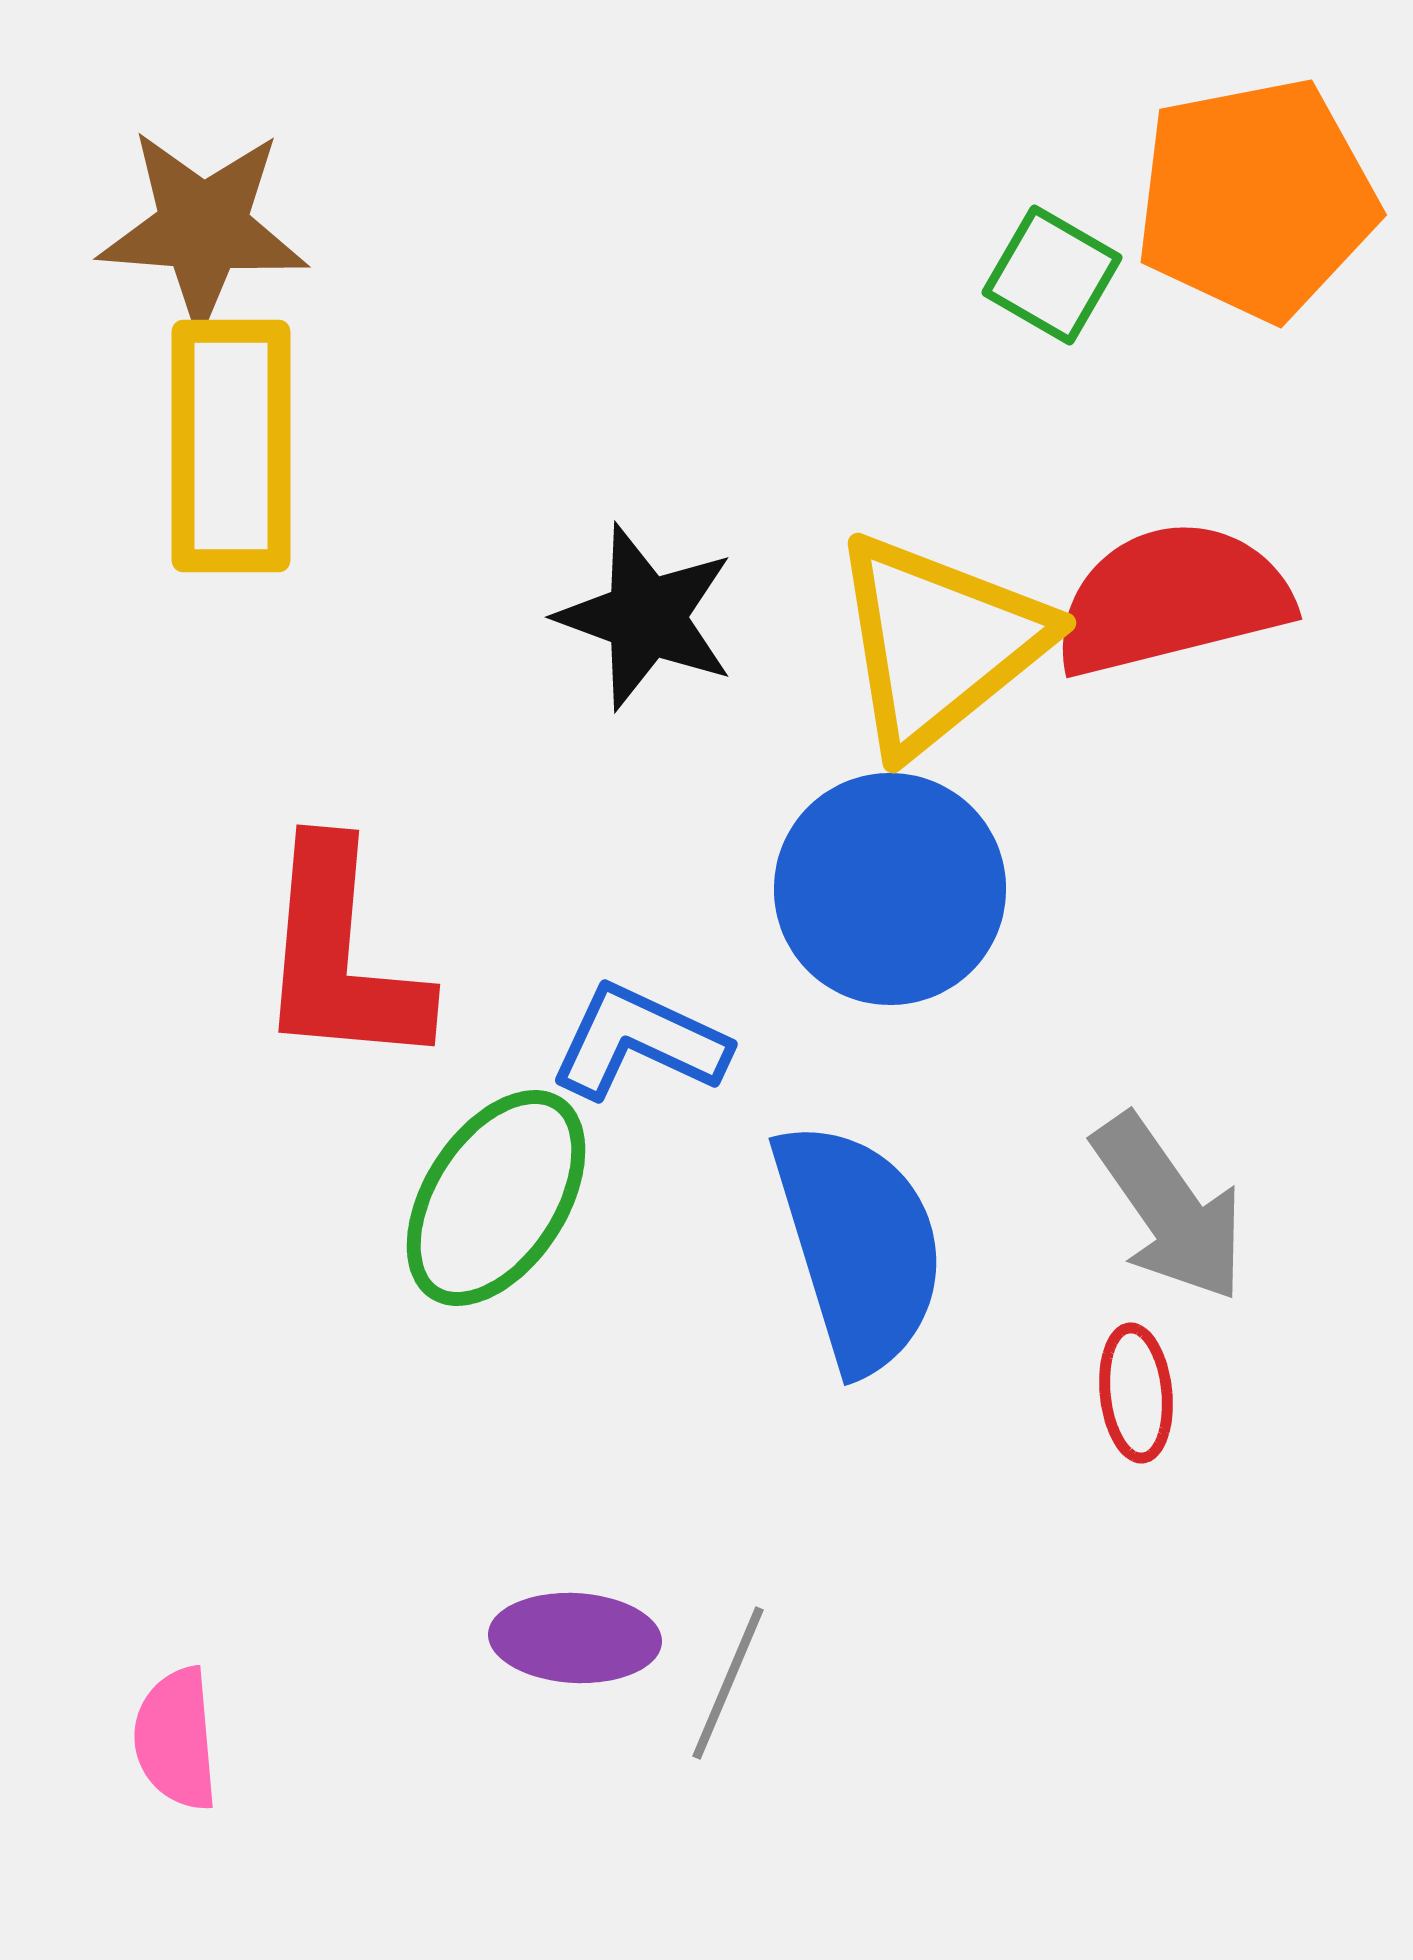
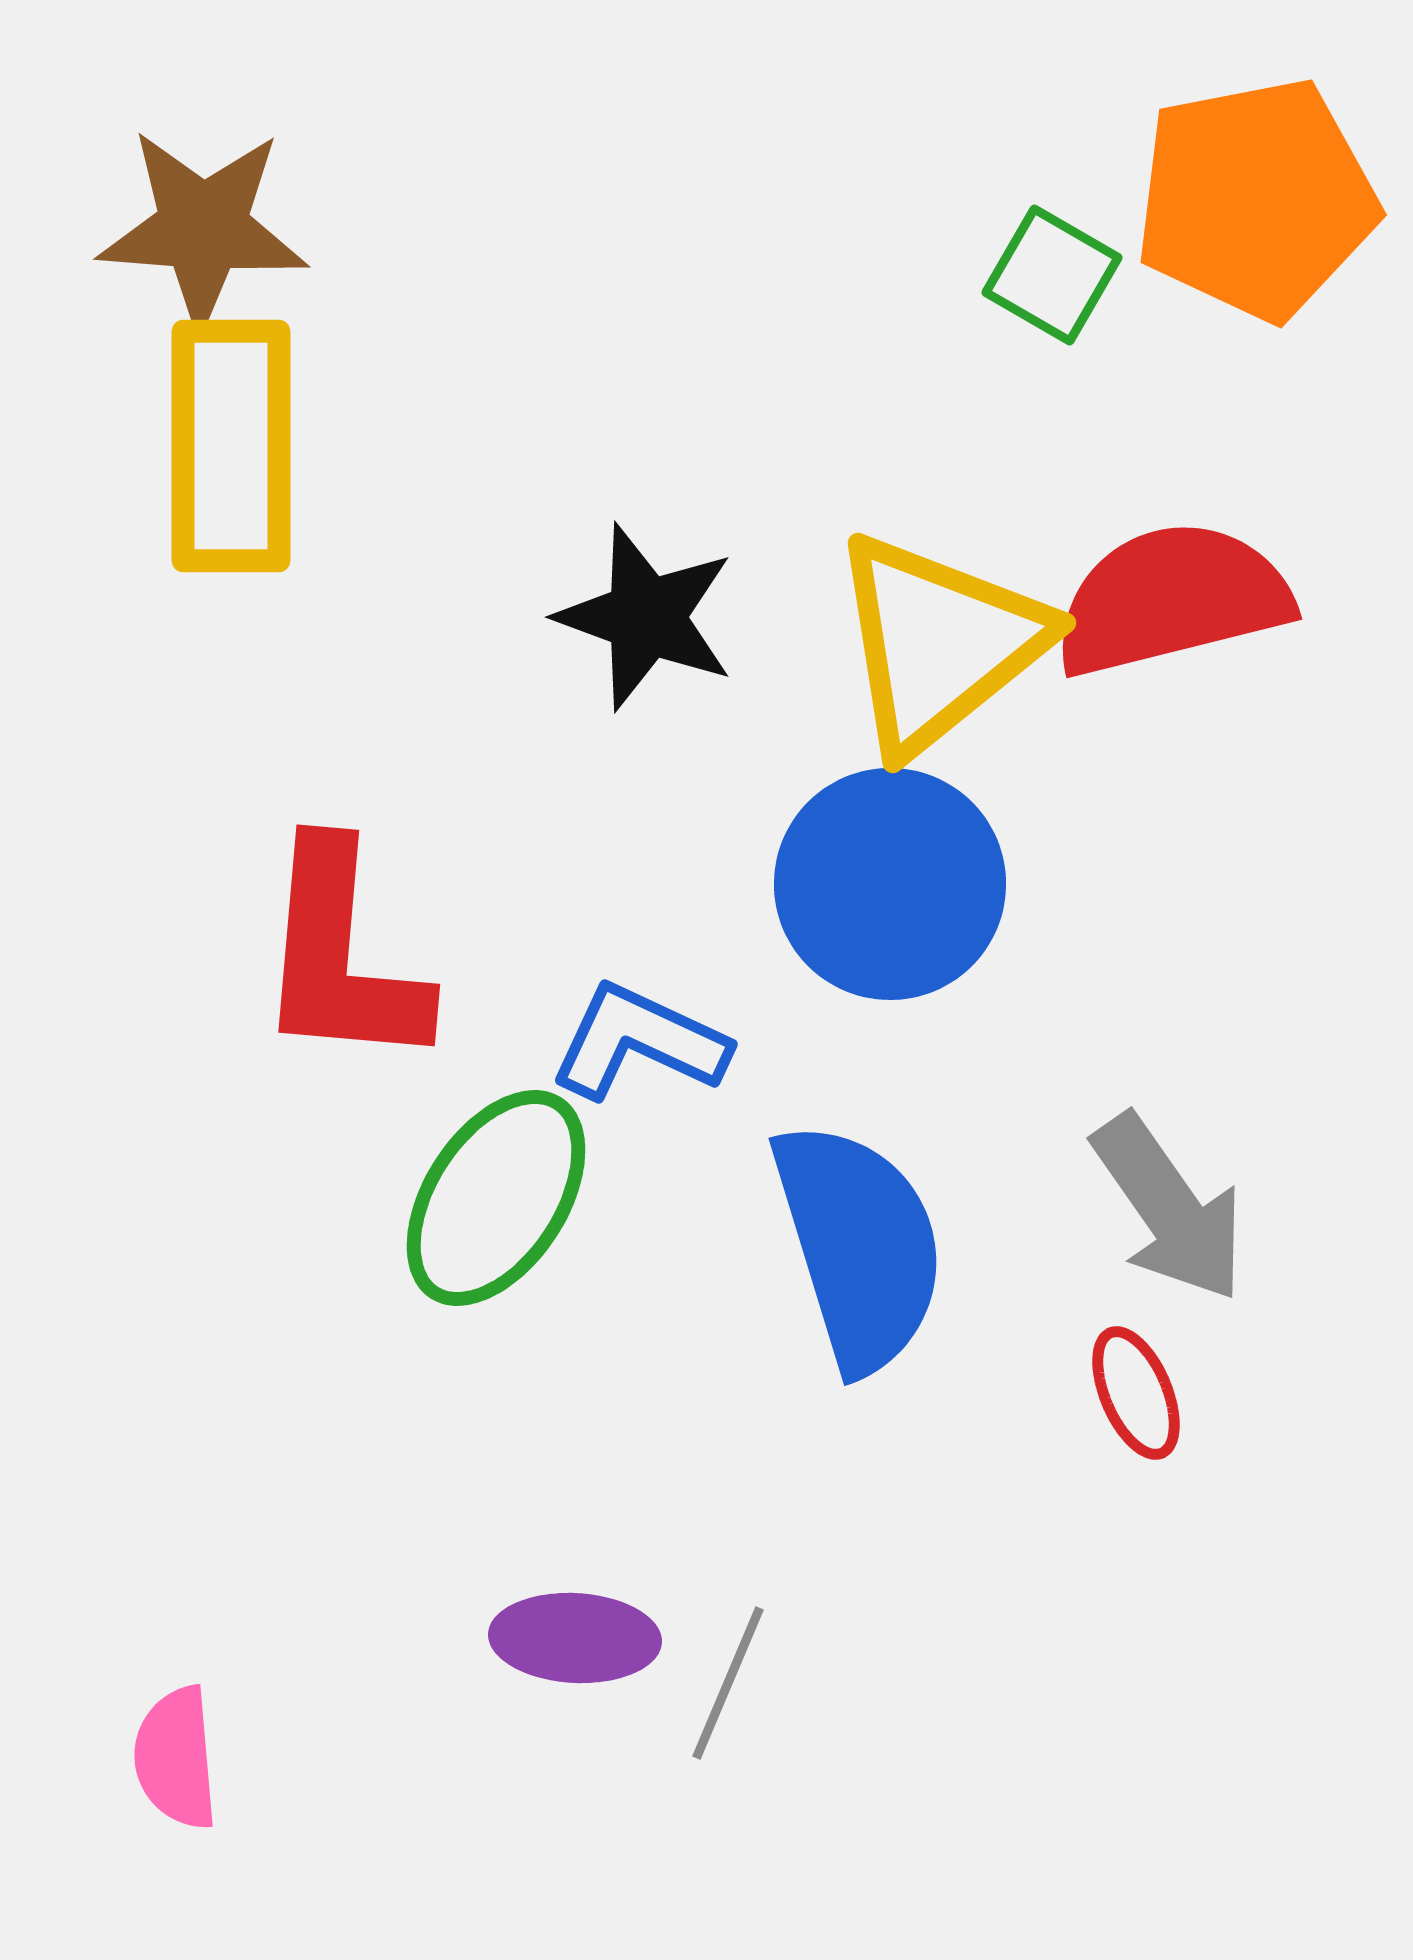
blue circle: moved 5 px up
red ellipse: rotated 17 degrees counterclockwise
pink semicircle: moved 19 px down
